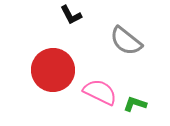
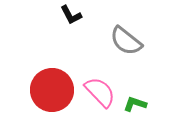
red circle: moved 1 px left, 20 px down
pink semicircle: rotated 20 degrees clockwise
